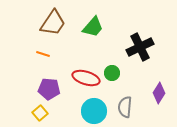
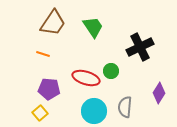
green trapezoid: rotated 75 degrees counterclockwise
green circle: moved 1 px left, 2 px up
